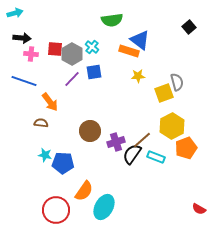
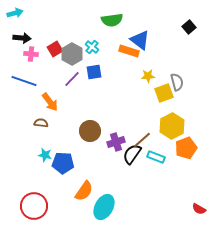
red square: rotated 35 degrees counterclockwise
yellow star: moved 10 px right
red circle: moved 22 px left, 4 px up
